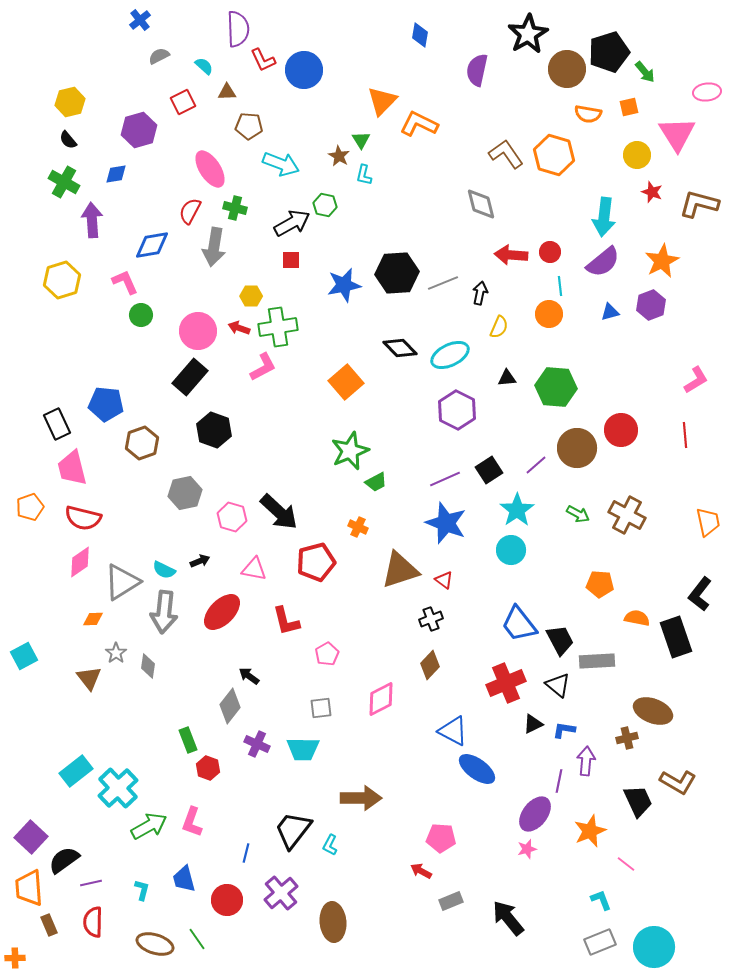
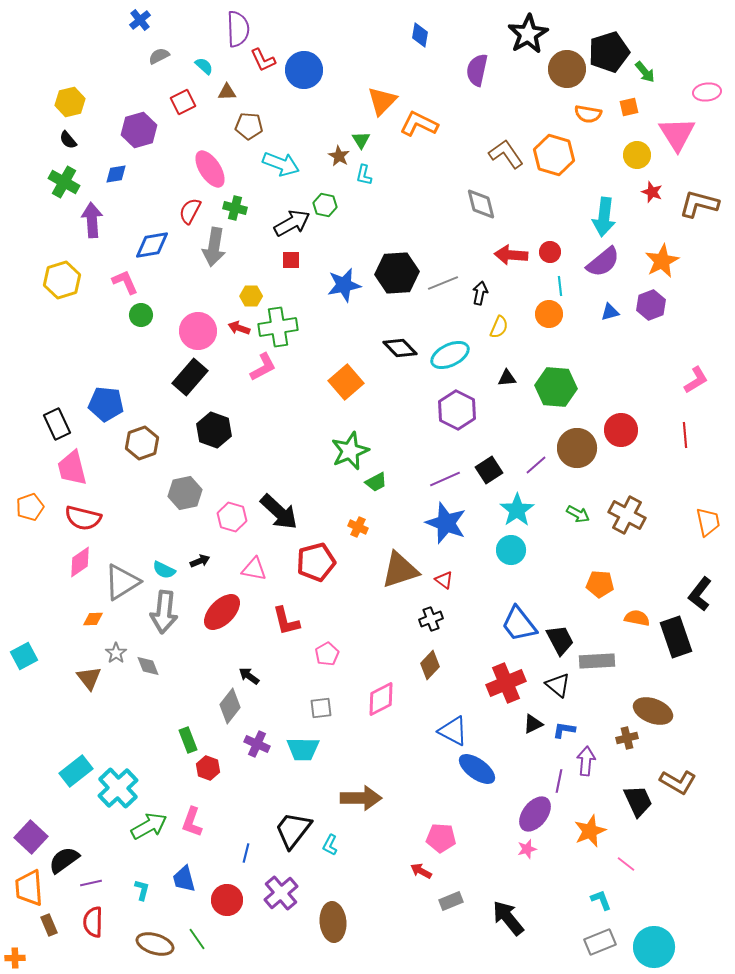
gray diamond at (148, 666): rotated 30 degrees counterclockwise
